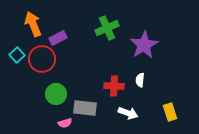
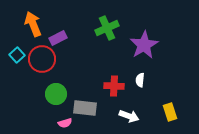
white arrow: moved 1 px right, 3 px down
